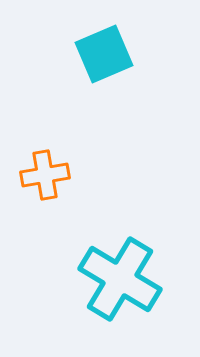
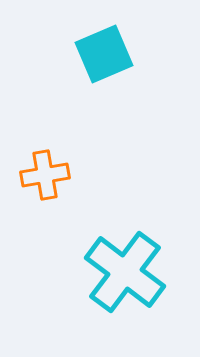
cyan cross: moved 5 px right, 7 px up; rotated 6 degrees clockwise
